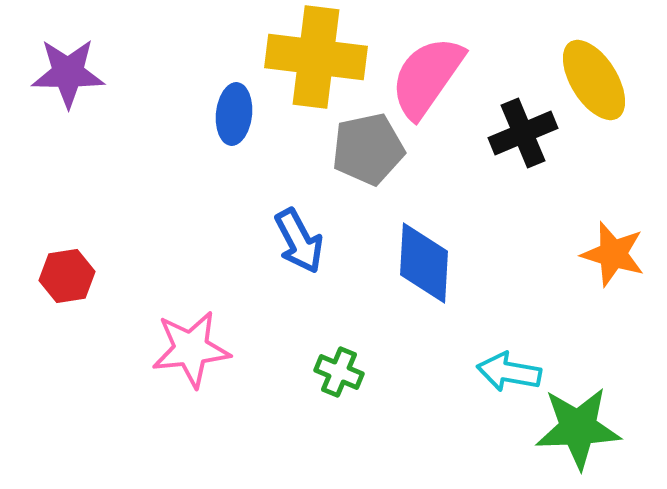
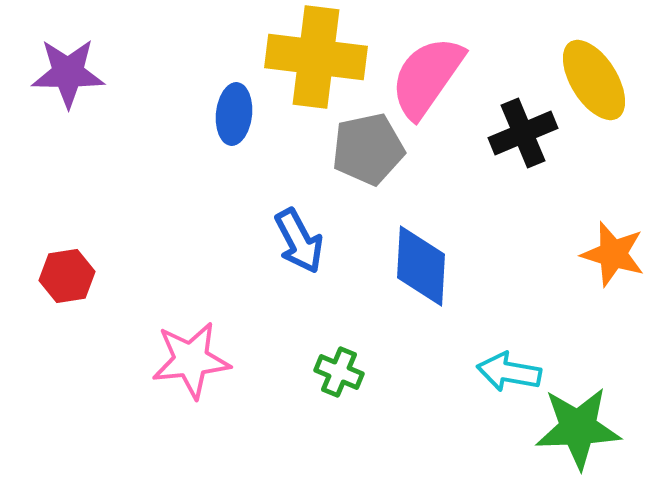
blue diamond: moved 3 px left, 3 px down
pink star: moved 11 px down
